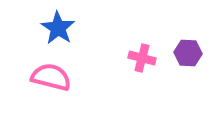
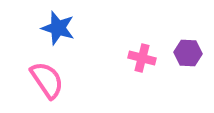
blue star: rotated 16 degrees counterclockwise
pink semicircle: moved 4 px left, 3 px down; rotated 42 degrees clockwise
